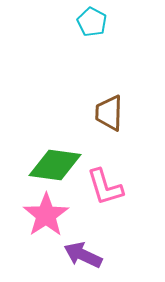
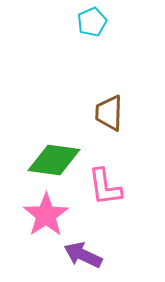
cyan pentagon: rotated 20 degrees clockwise
green diamond: moved 1 px left, 5 px up
pink L-shape: rotated 9 degrees clockwise
